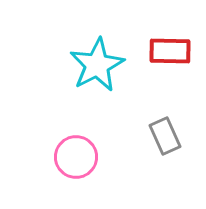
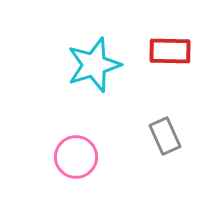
cyan star: moved 3 px left; rotated 10 degrees clockwise
